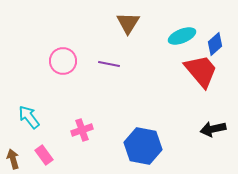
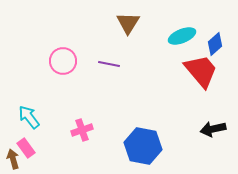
pink rectangle: moved 18 px left, 7 px up
